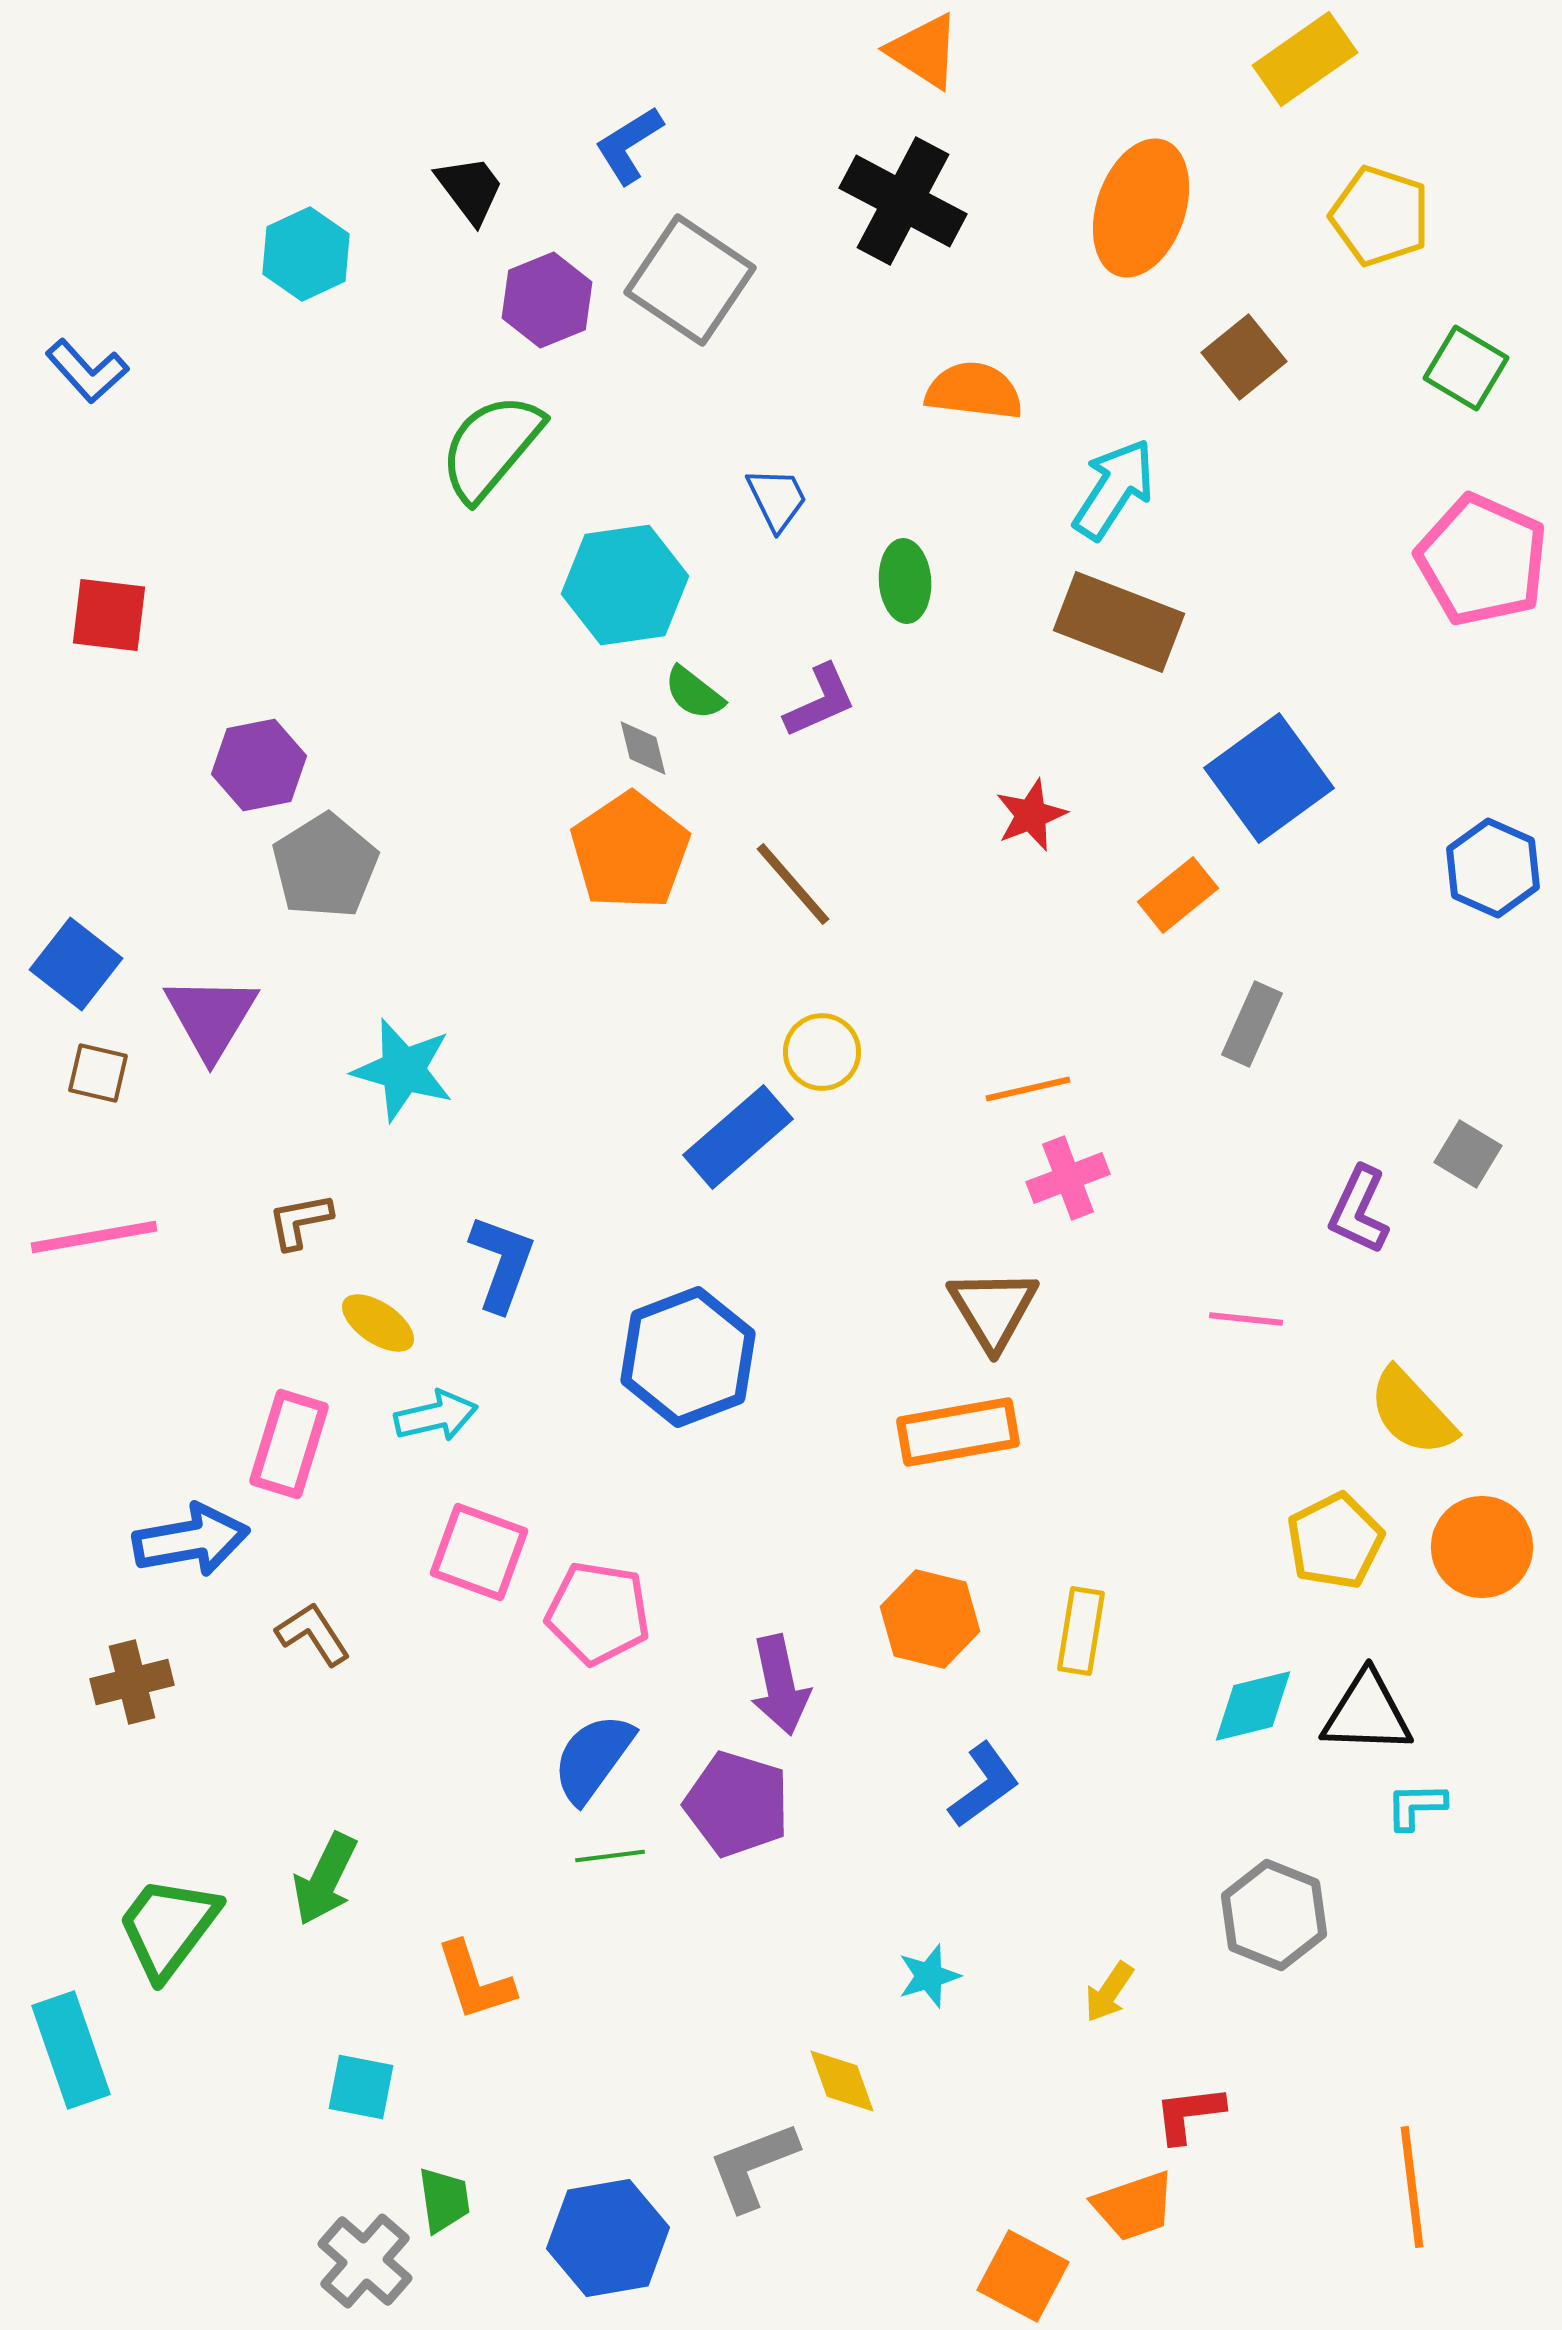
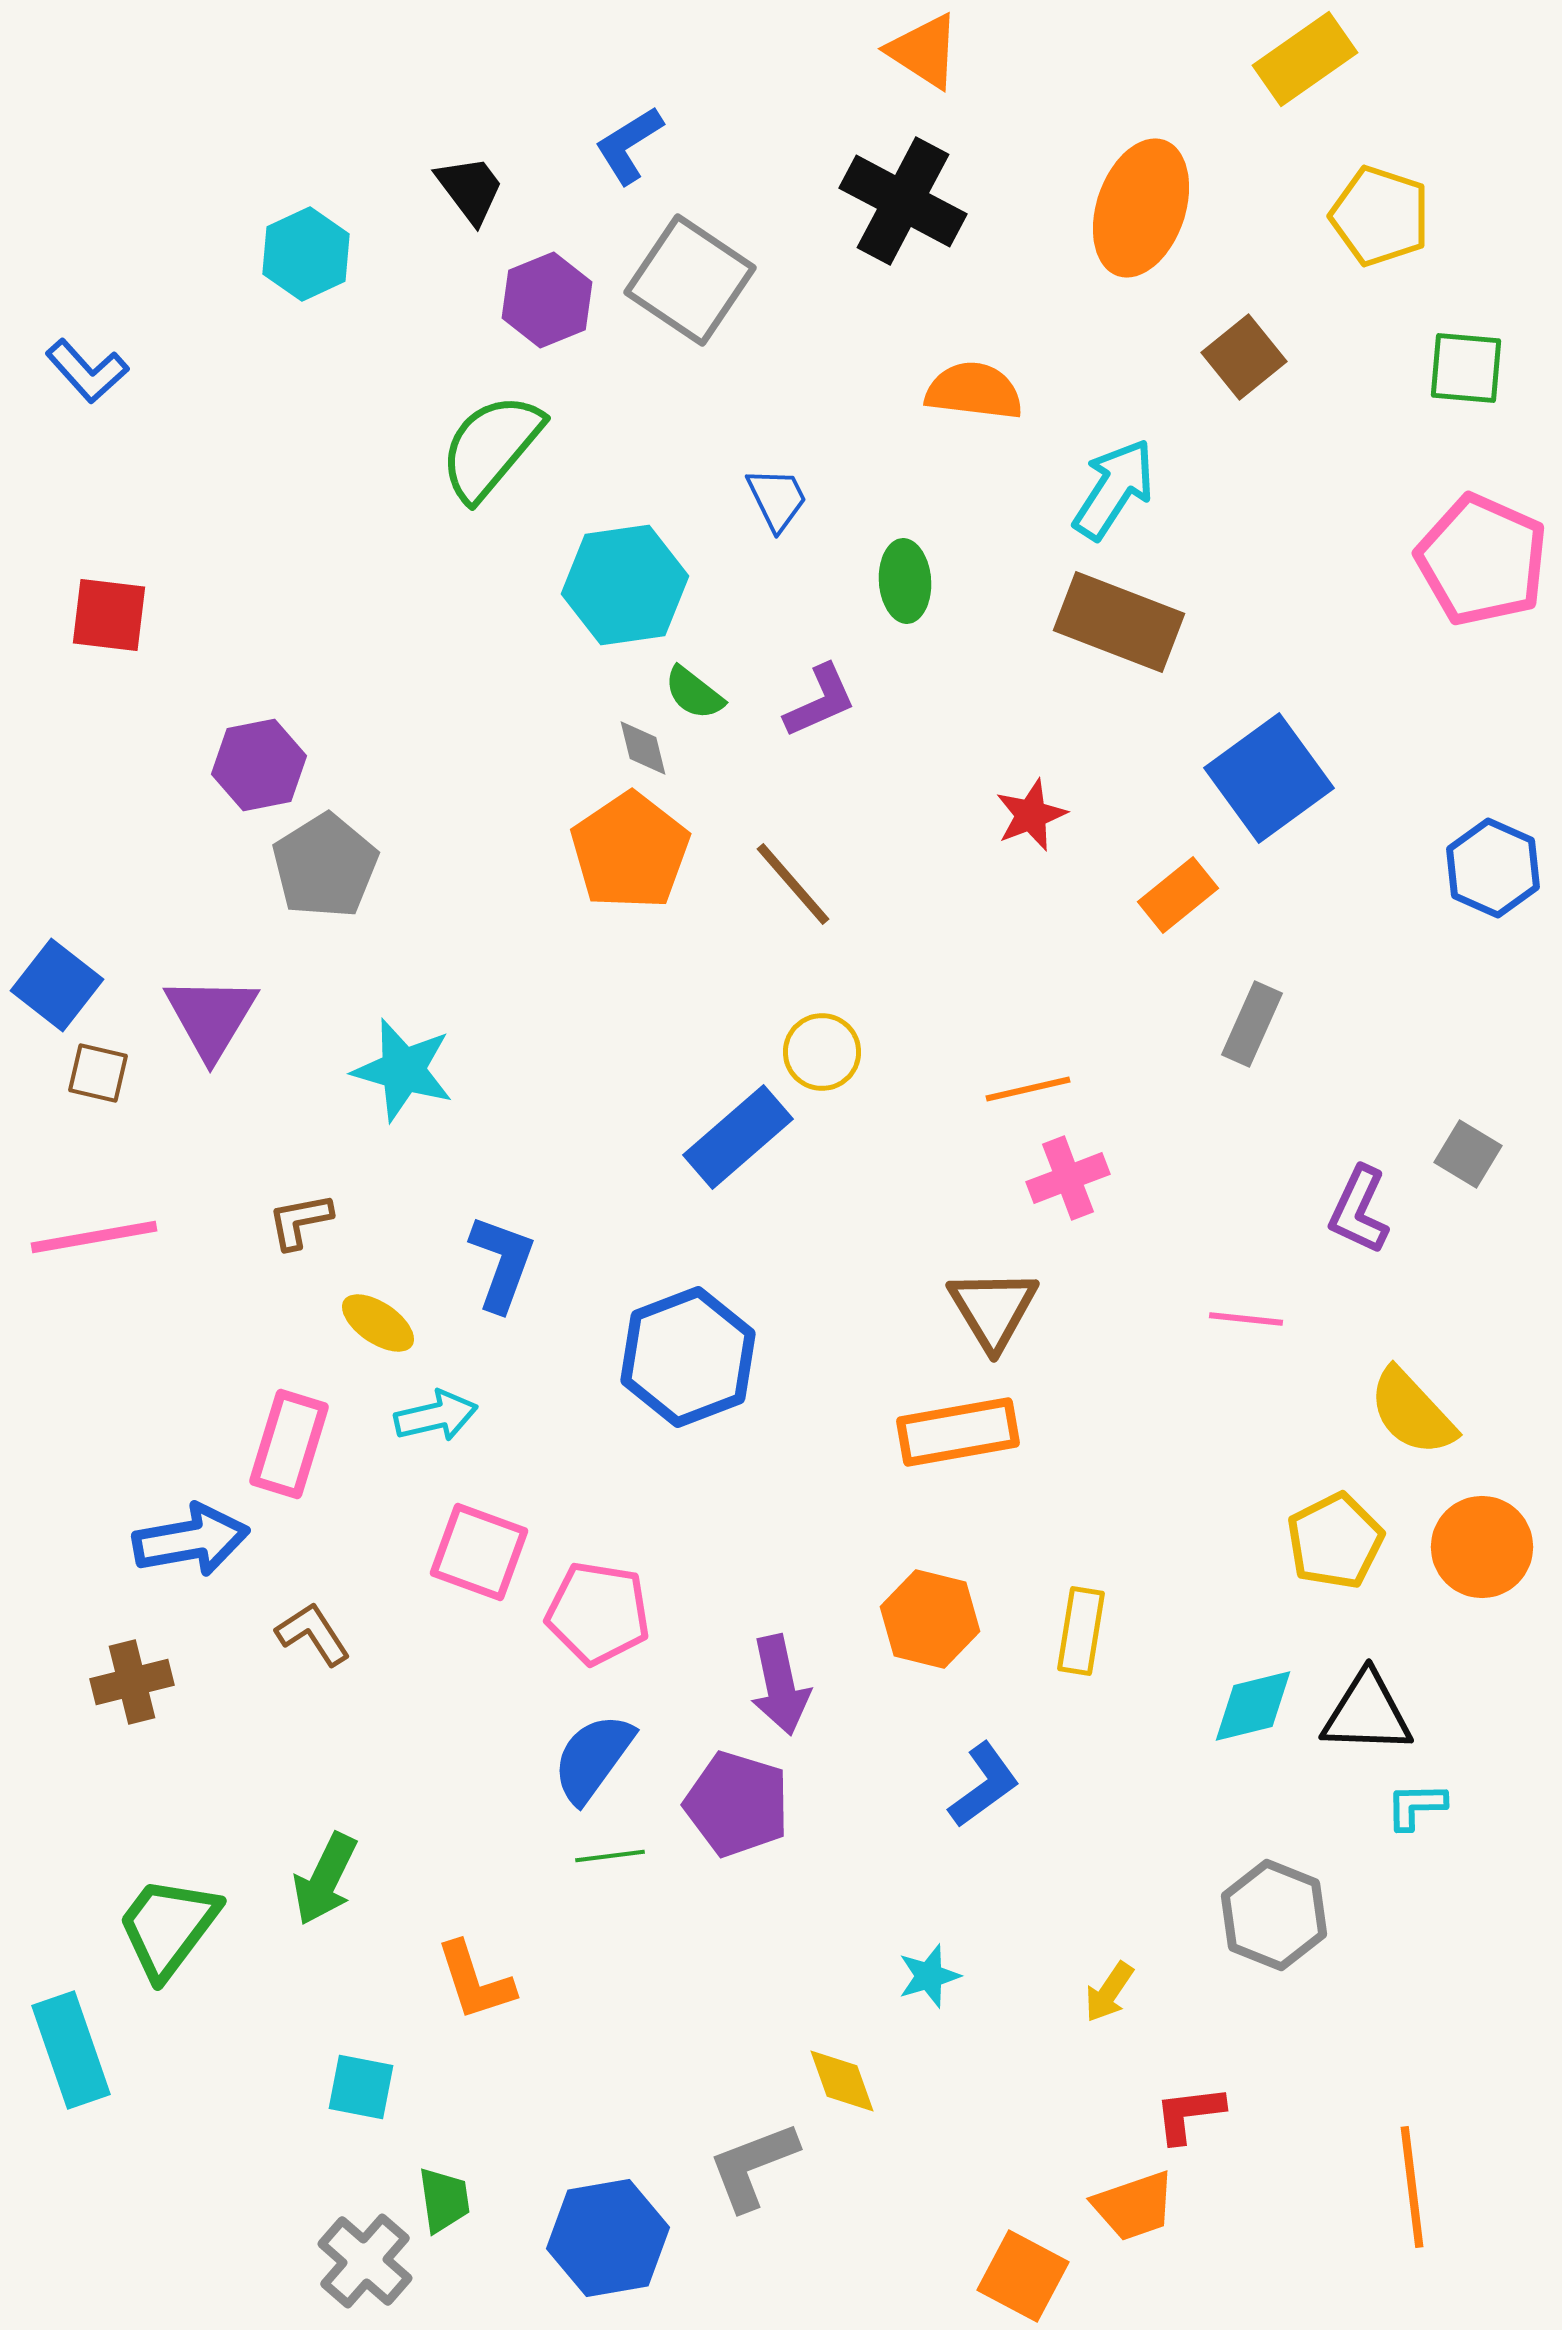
green square at (1466, 368): rotated 26 degrees counterclockwise
blue square at (76, 964): moved 19 px left, 21 px down
